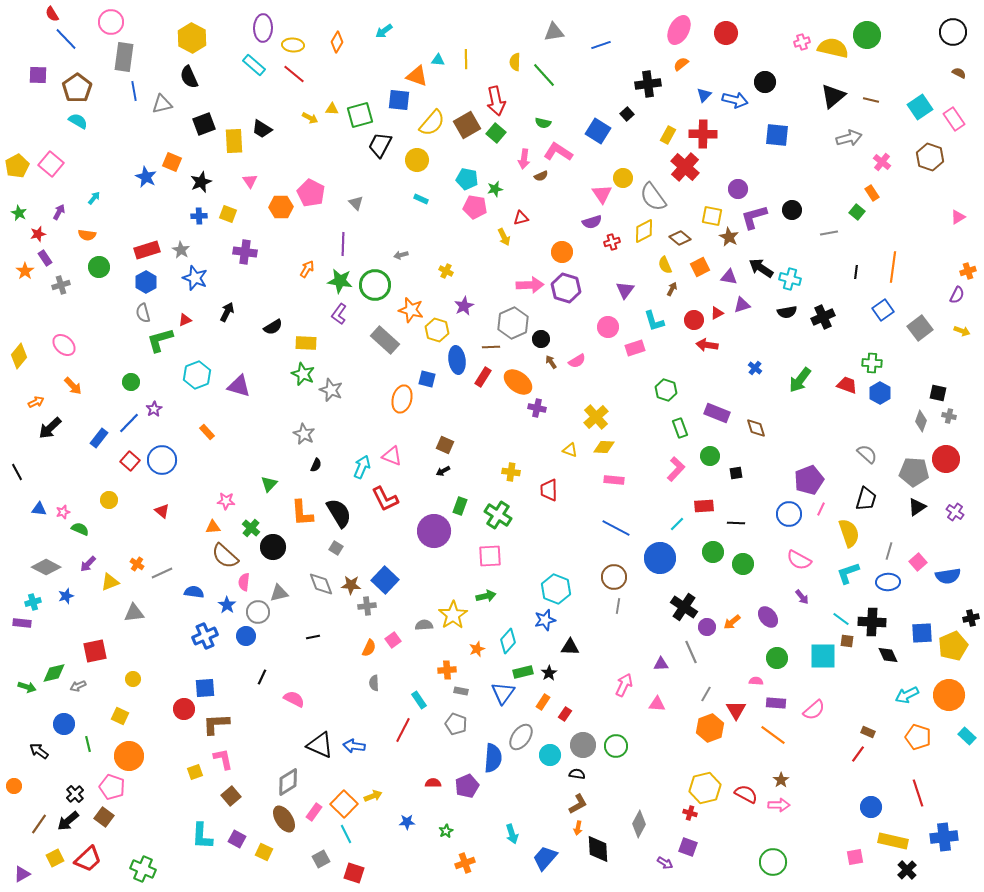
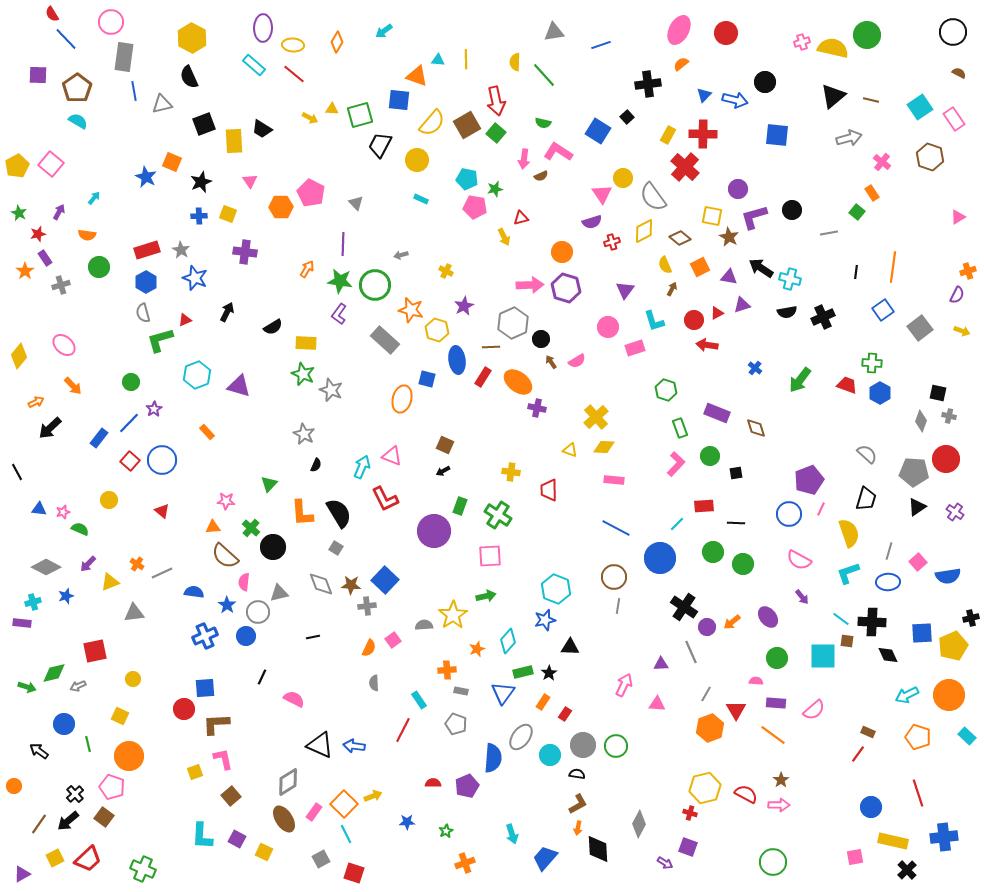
black square at (627, 114): moved 3 px down
pink L-shape at (676, 469): moved 5 px up
